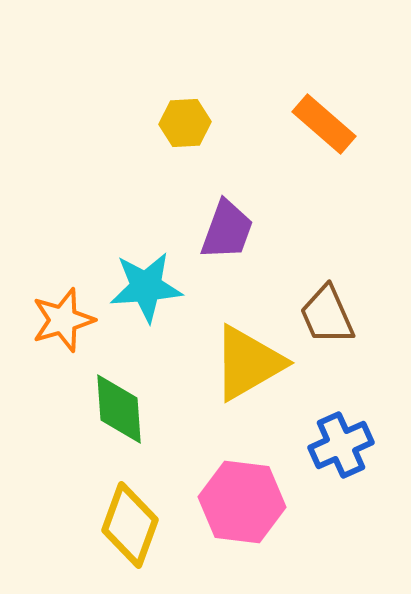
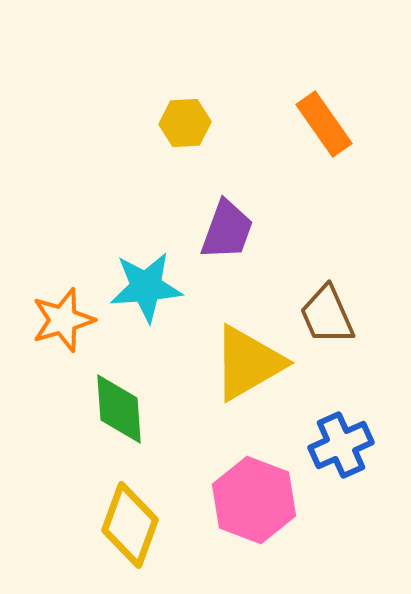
orange rectangle: rotated 14 degrees clockwise
pink hexagon: moved 12 px right, 2 px up; rotated 14 degrees clockwise
